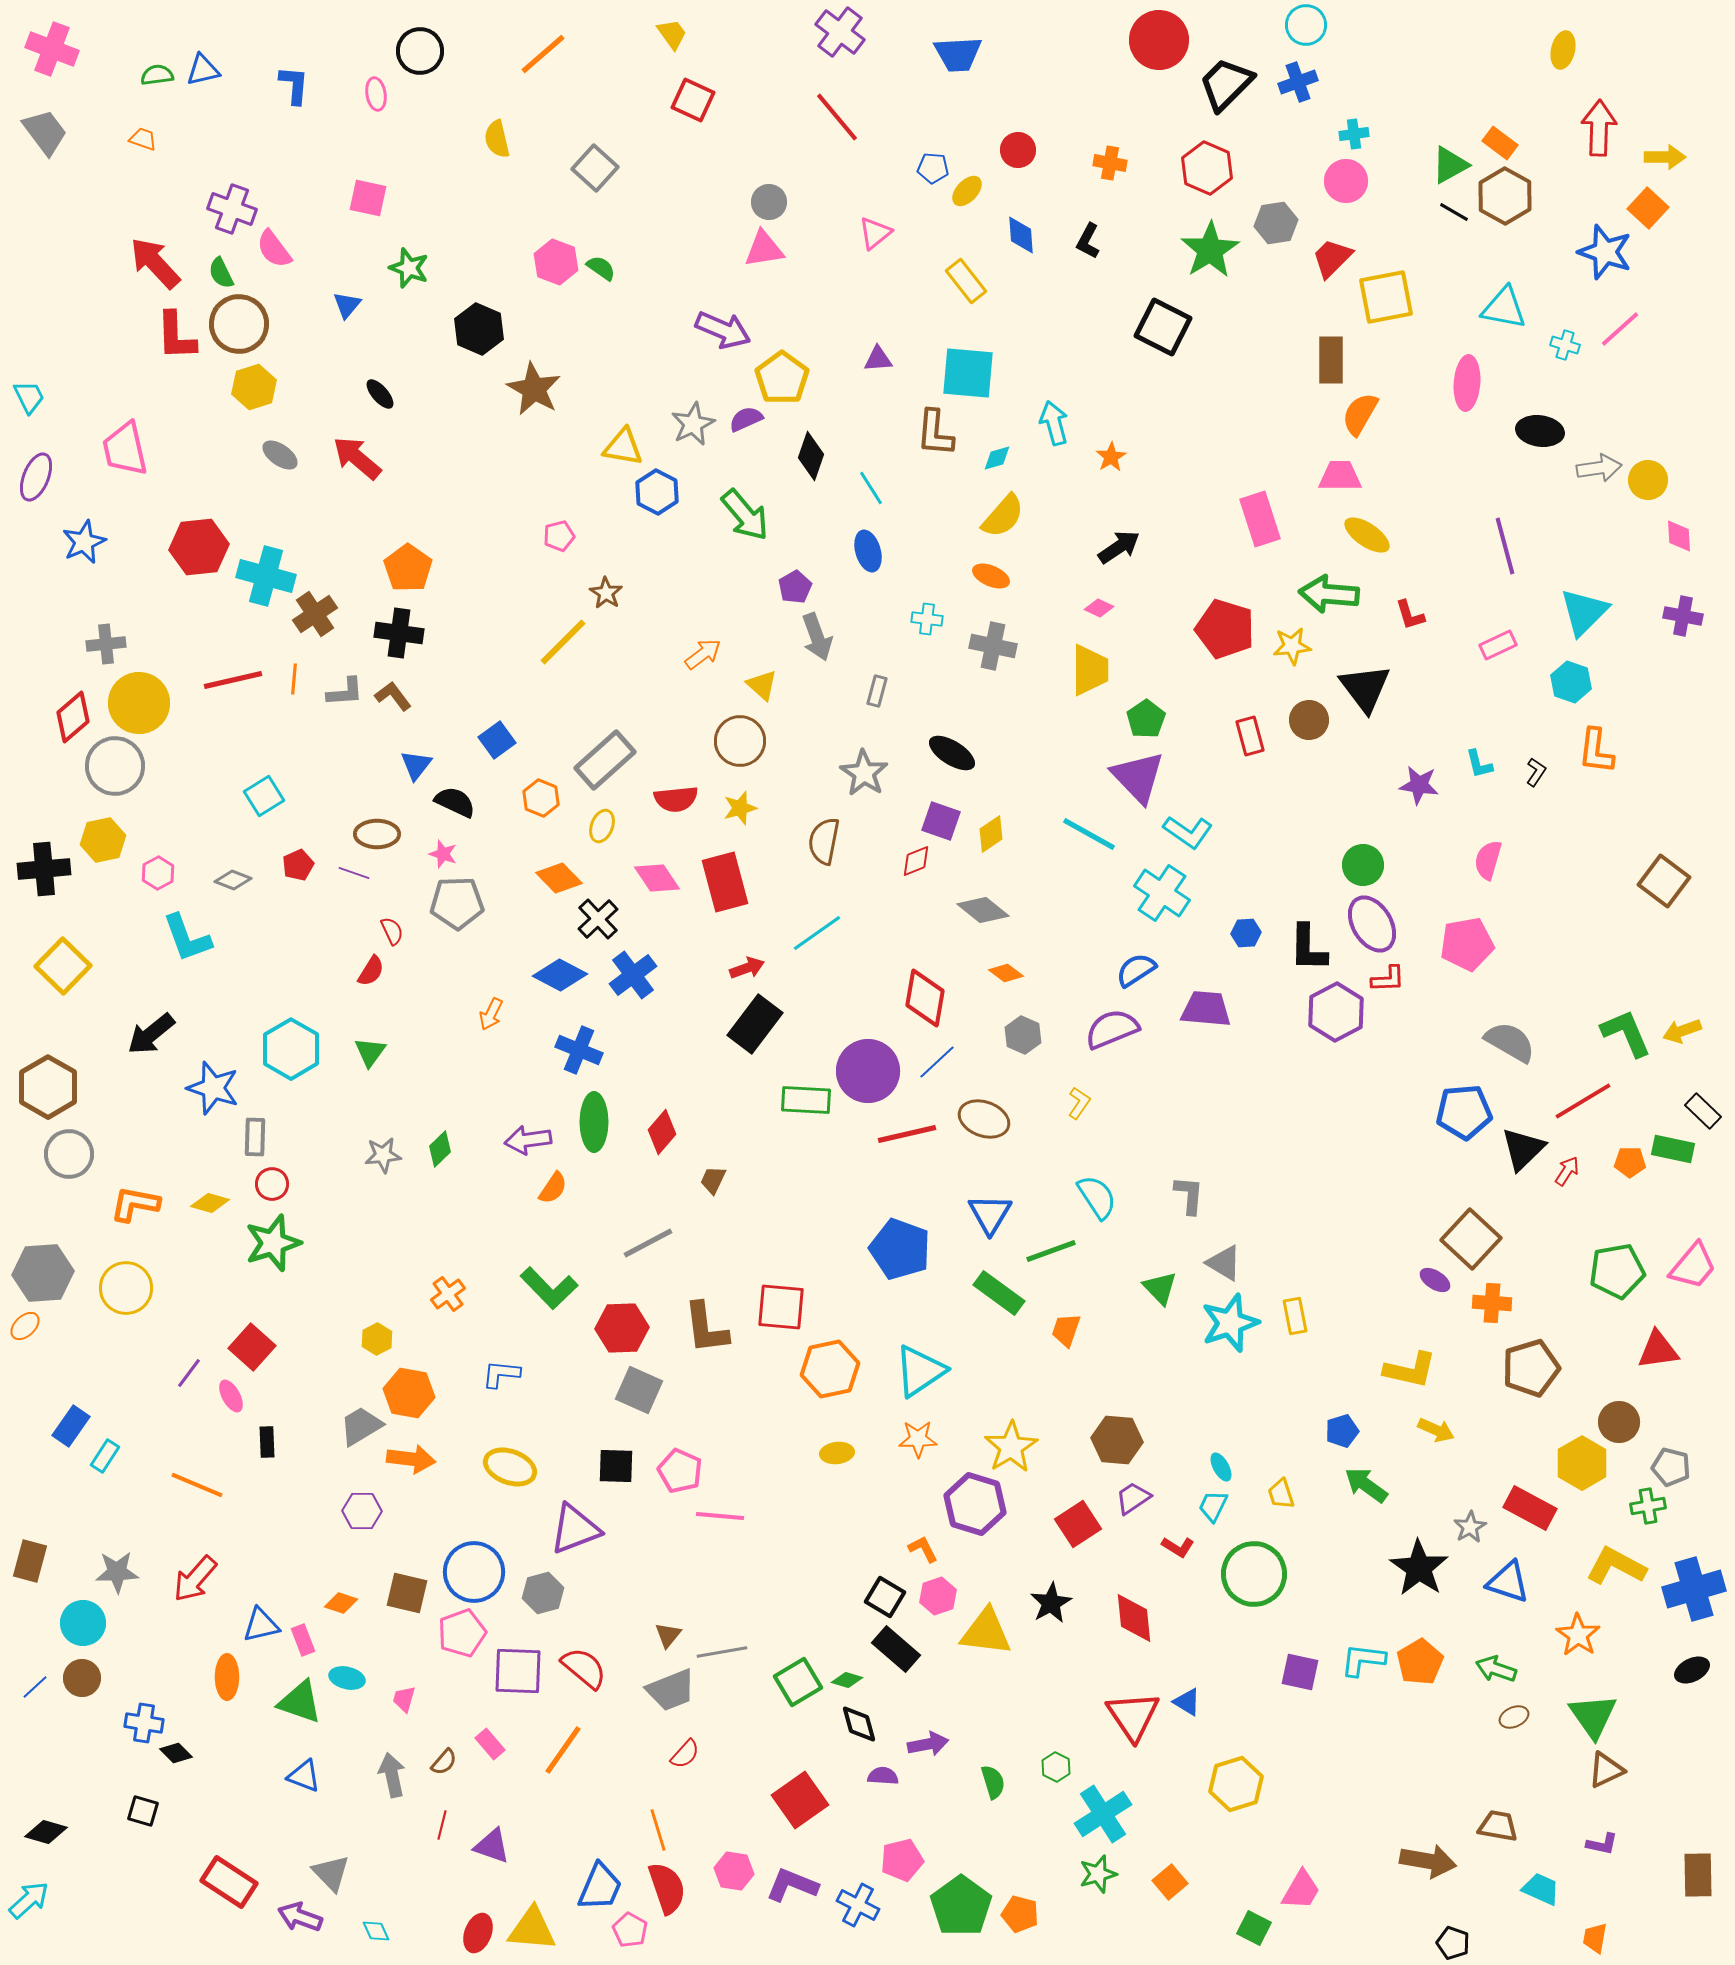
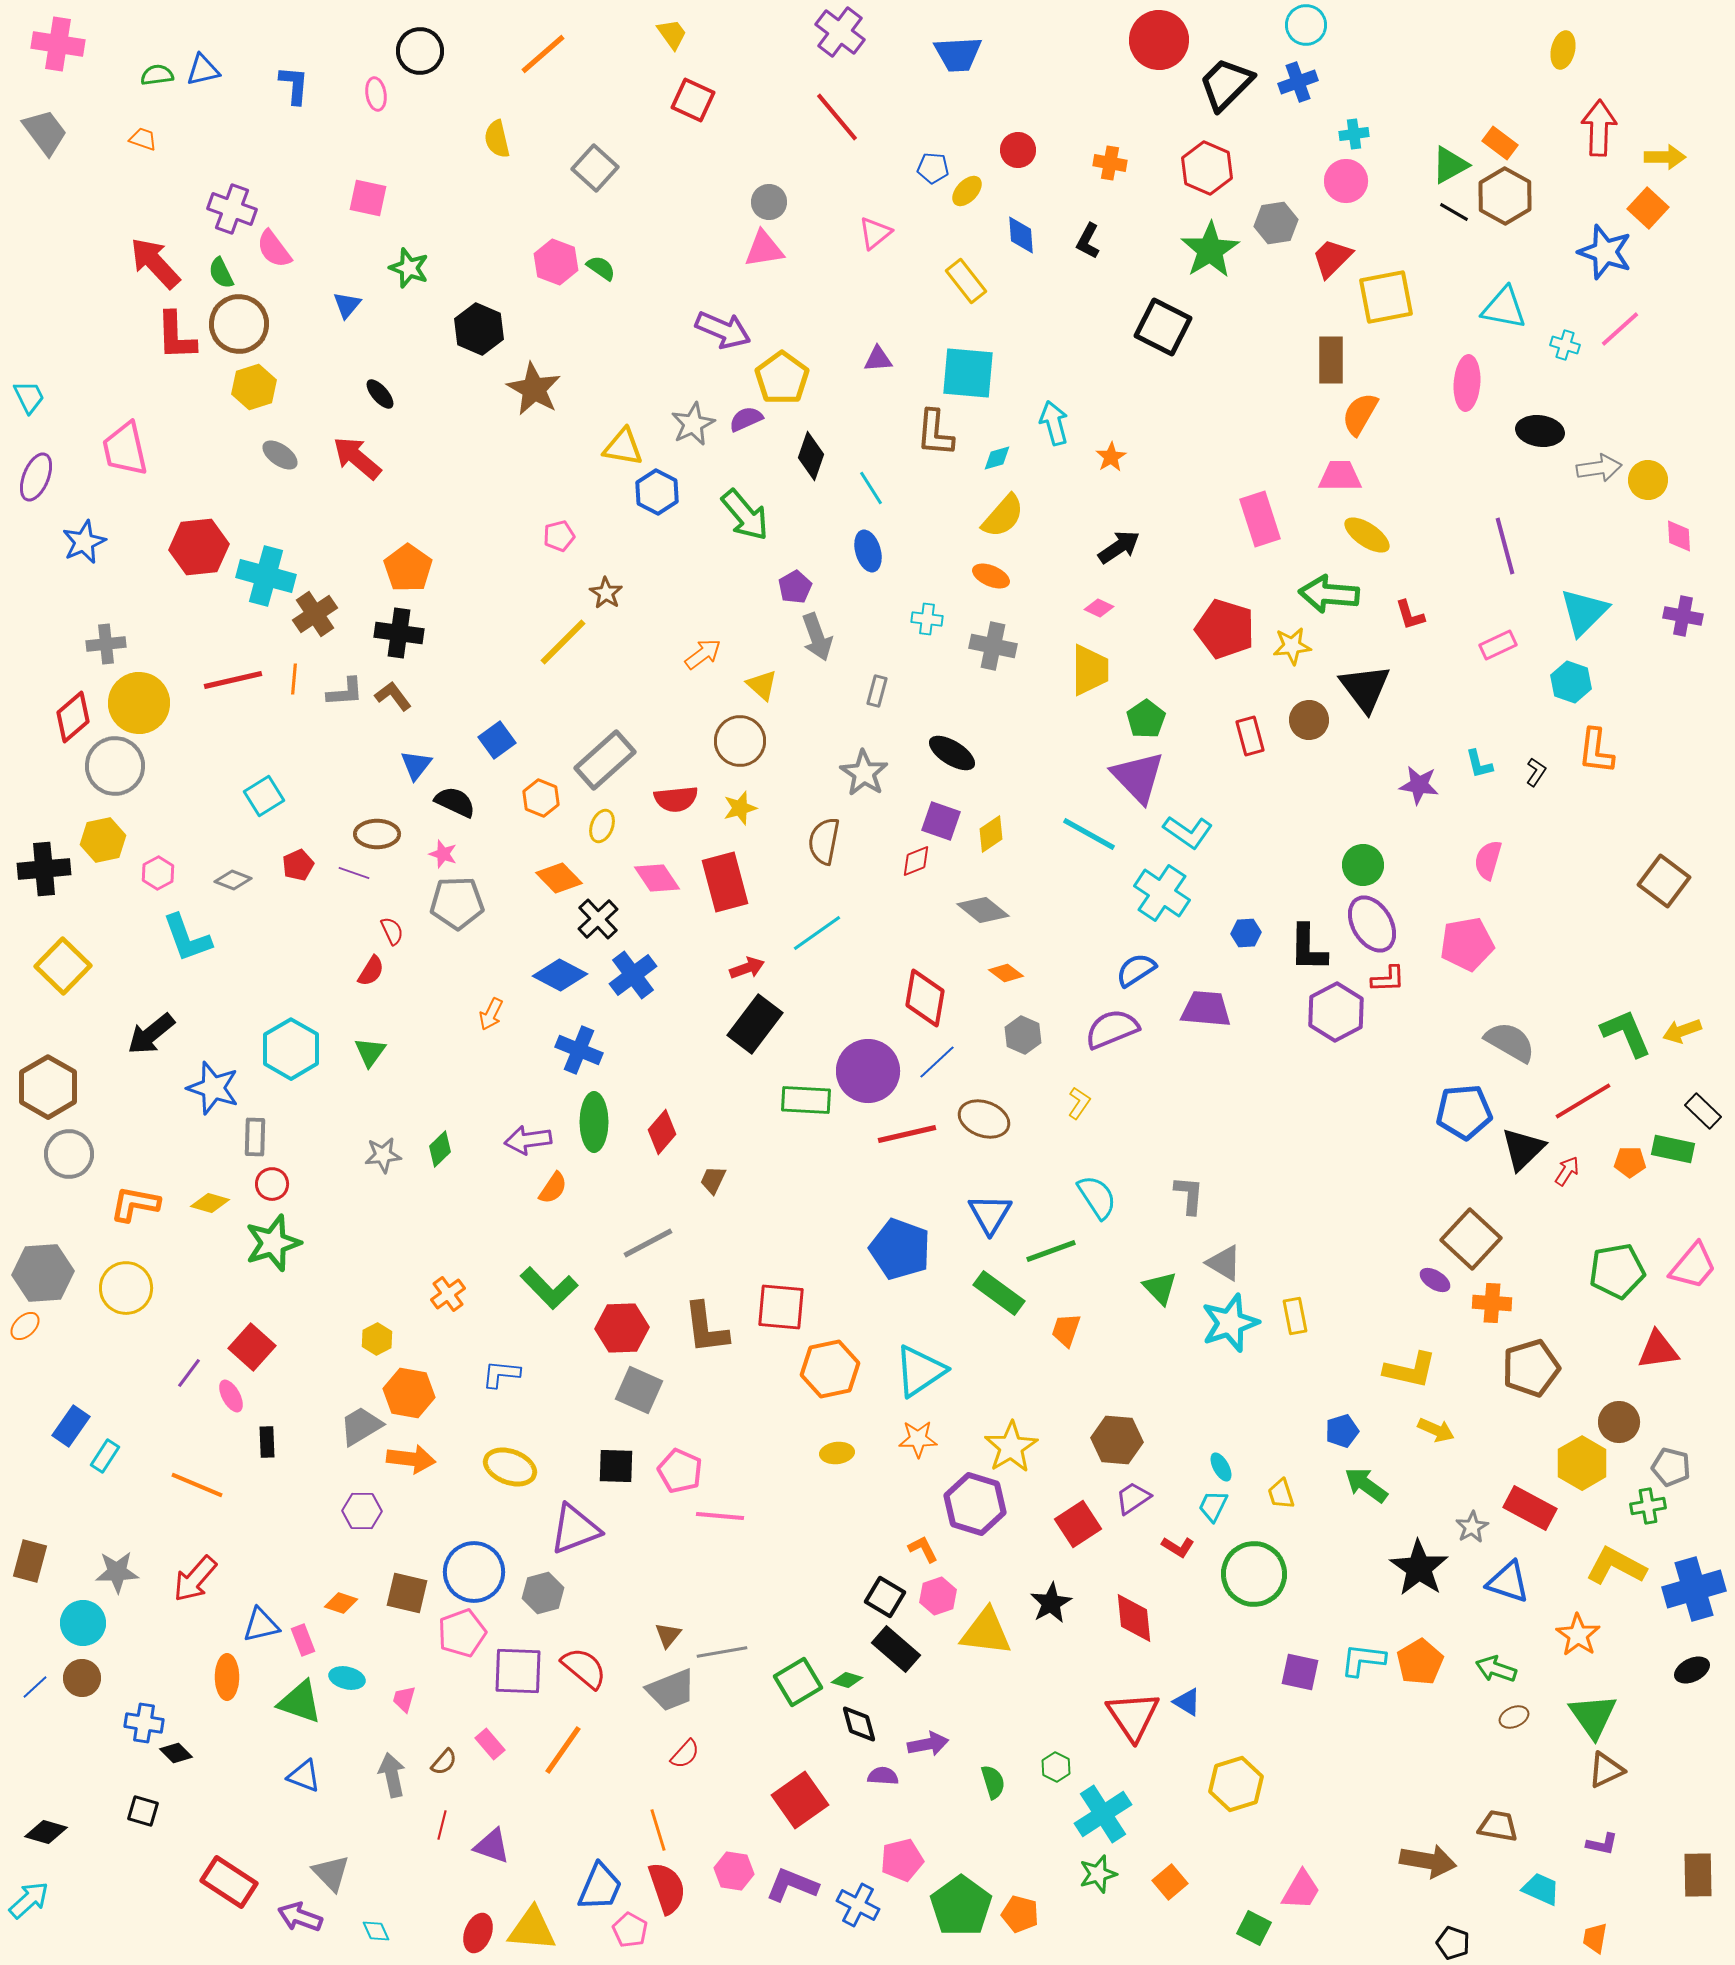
pink cross at (52, 49): moved 6 px right, 5 px up; rotated 12 degrees counterclockwise
gray star at (1470, 1527): moved 2 px right
